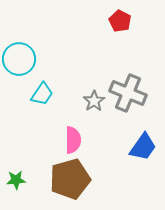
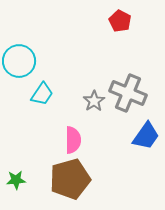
cyan circle: moved 2 px down
blue trapezoid: moved 3 px right, 11 px up
